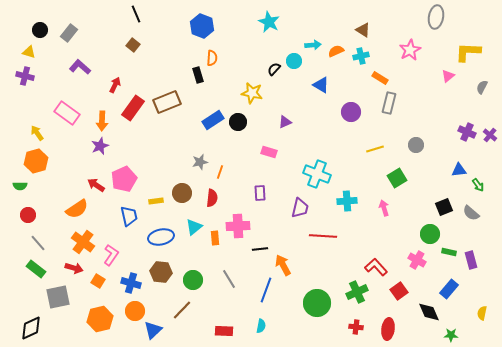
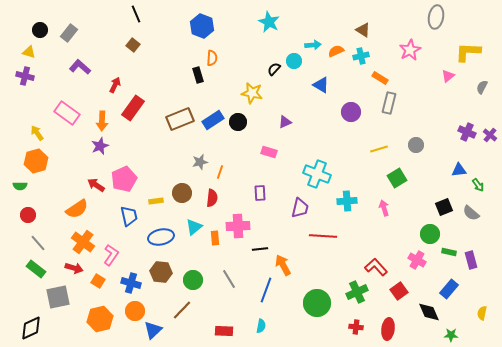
brown rectangle at (167, 102): moved 13 px right, 17 px down
yellow line at (375, 149): moved 4 px right
